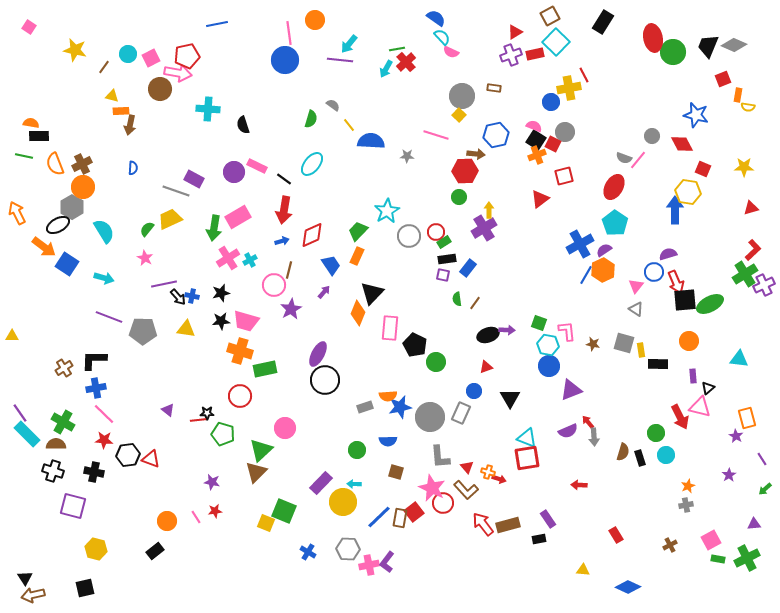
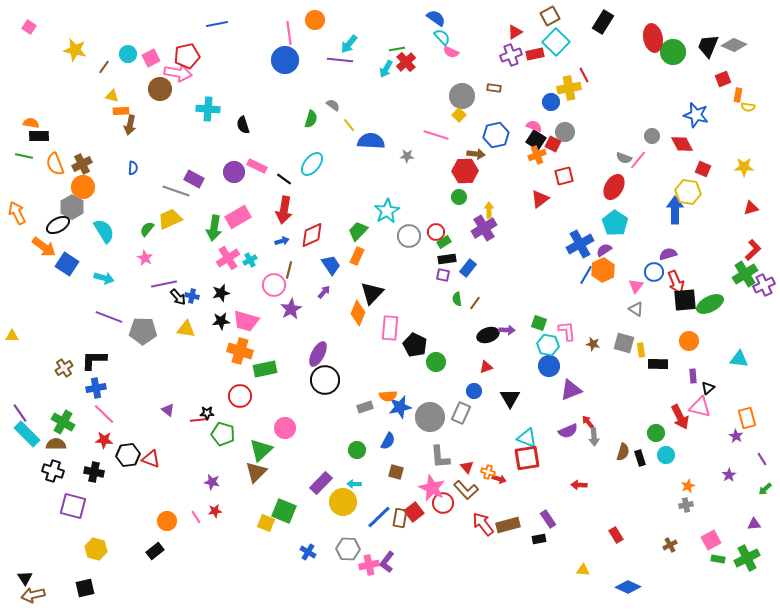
blue semicircle at (388, 441): rotated 60 degrees counterclockwise
